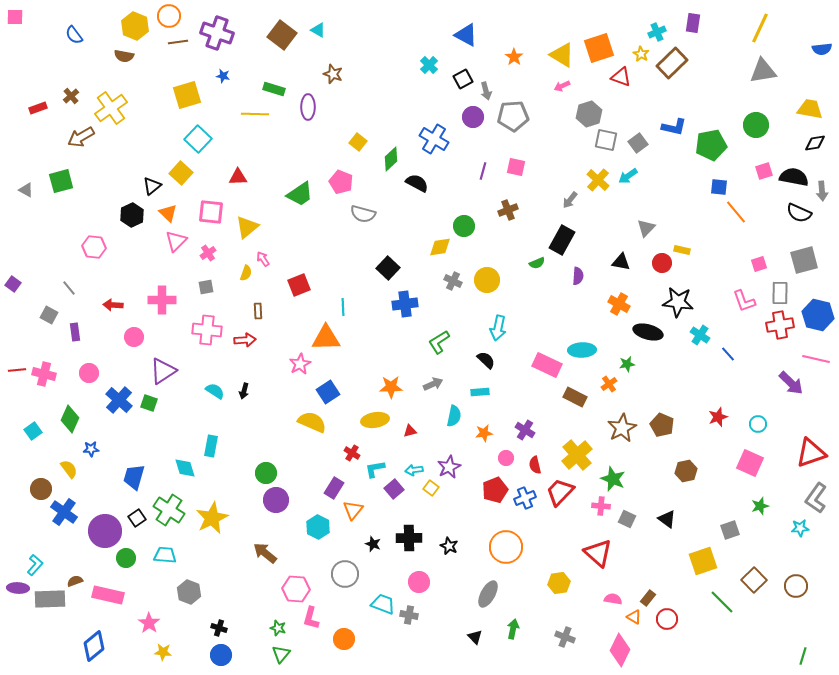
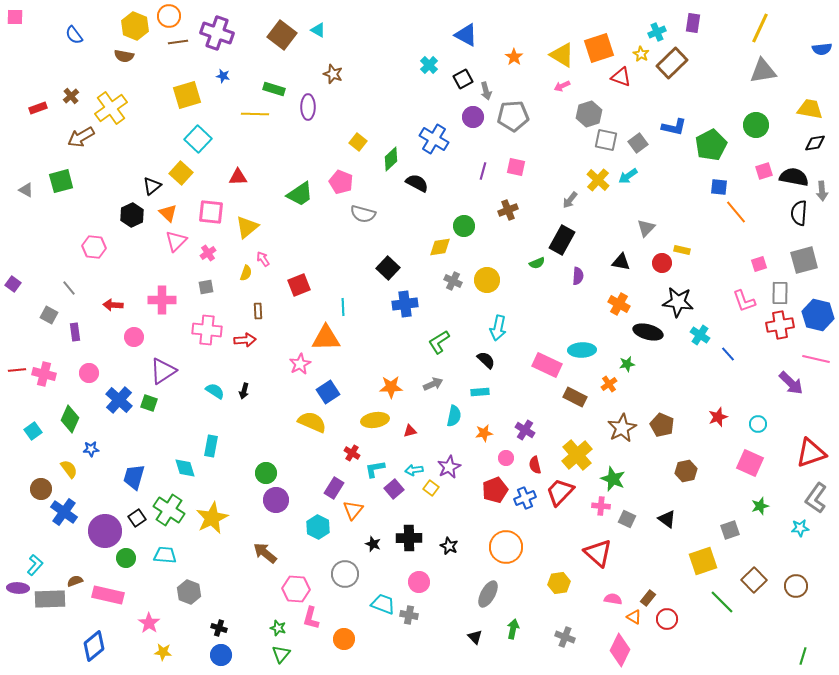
green pentagon at (711, 145): rotated 16 degrees counterclockwise
black semicircle at (799, 213): rotated 70 degrees clockwise
